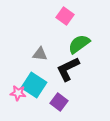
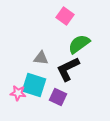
gray triangle: moved 1 px right, 4 px down
cyan square: rotated 15 degrees counterclockwise
purple square: moved 1 px left, 5 px up; rotated 12 degrees counterclockwise
